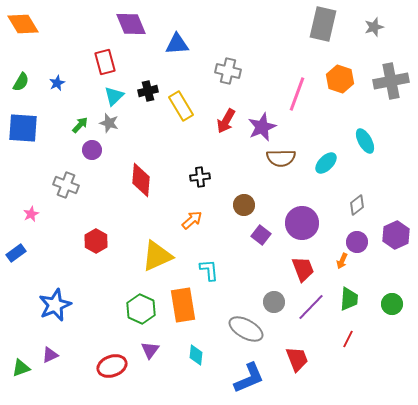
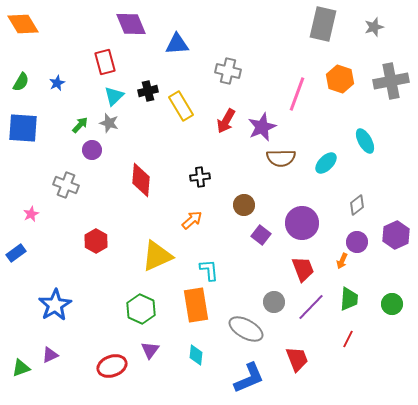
blue star at (55, 305): rotated 8 degrees counterclockwise
orange rectangle at (183, 305): moved 13 px right
